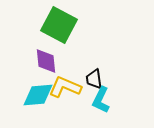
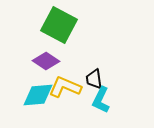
purple diamond: rotated 52 degrees counterclockwise
